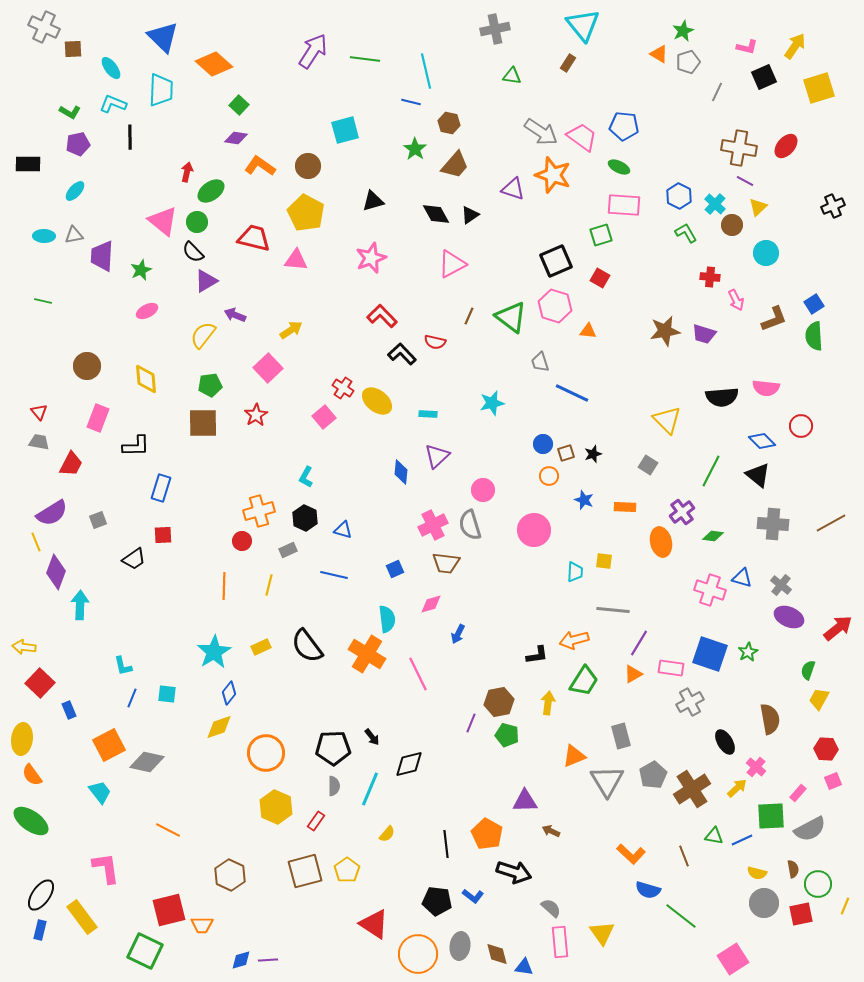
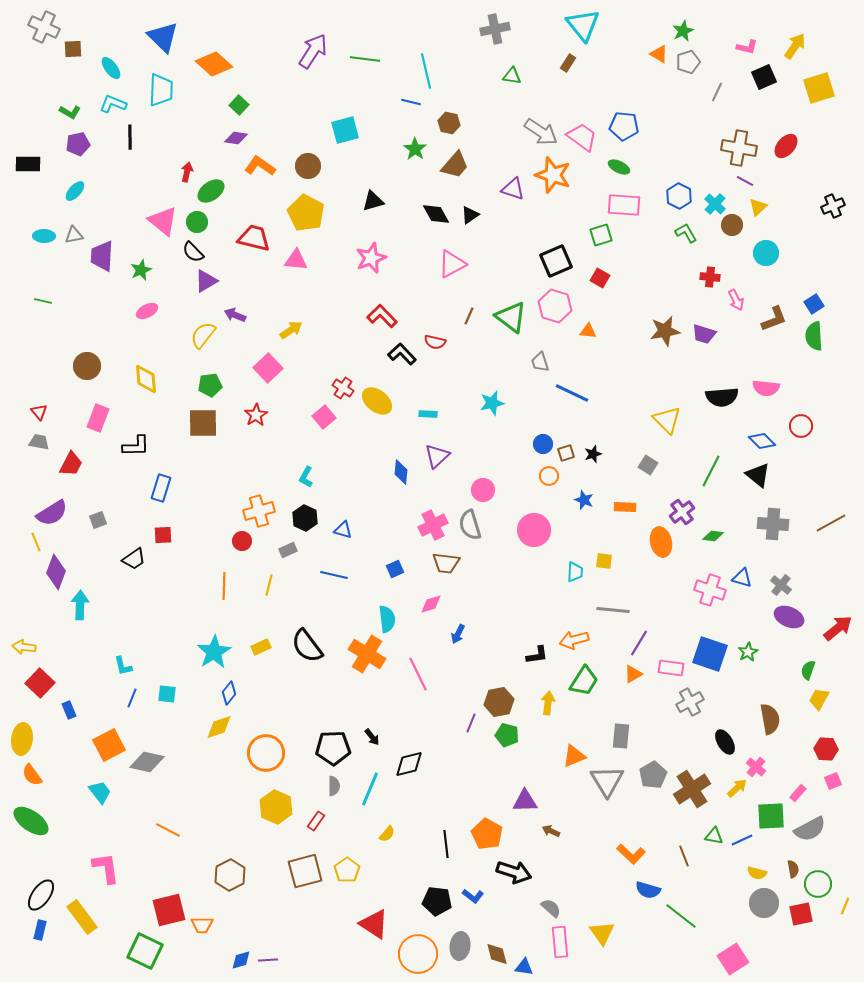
gray rectangle at (621, 736): rotated 20 degrees clockwise
brown hexagon at (230, 875): rotated 8 degrees clockwise
